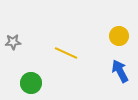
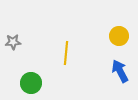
yellow line: rotated 70 degrees clockwise
